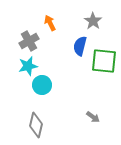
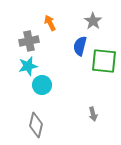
gray cross: rotated 18 degrees clockwise
gray arrow: moved 3 px up; rotated 40 degrees clockwise
